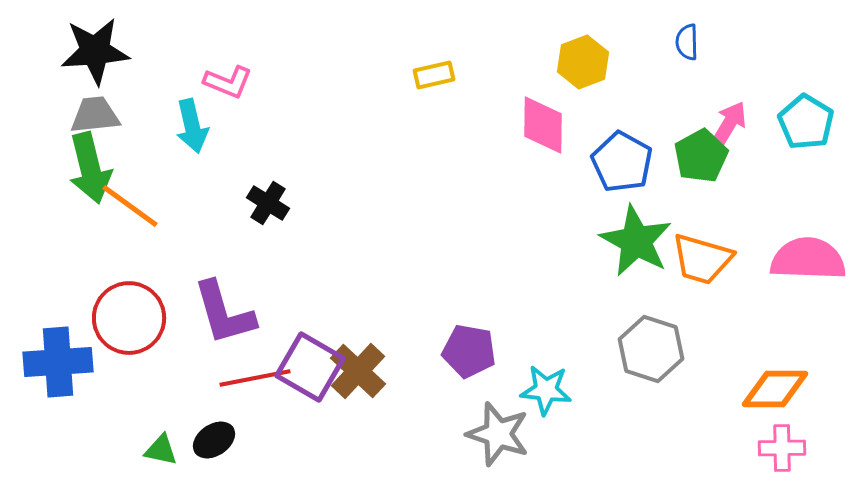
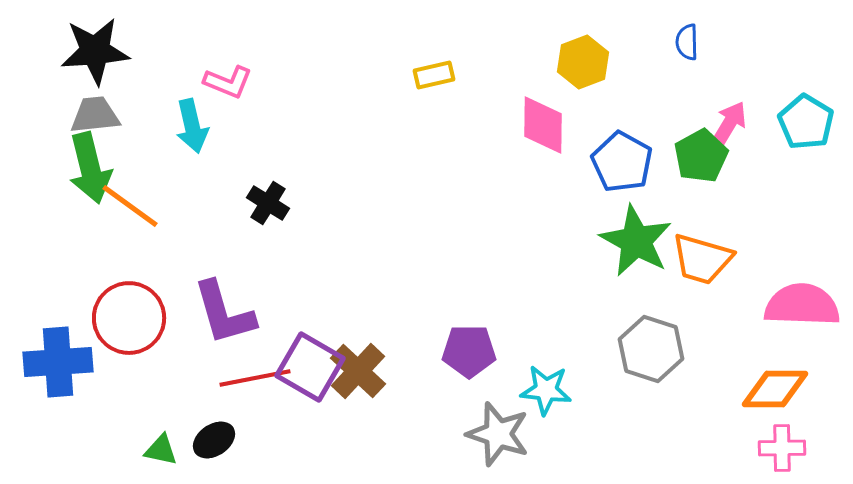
pink semicircle: moved 6 px left, 46 px down
purple pentagon: rotated 10 degrees counterclockwise
